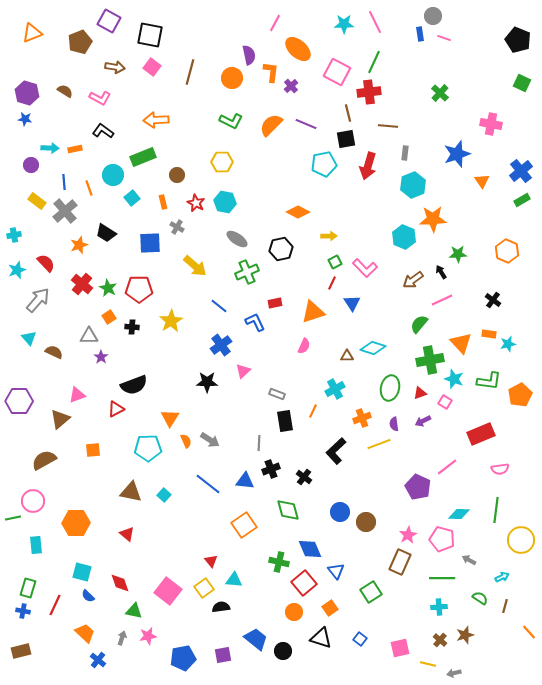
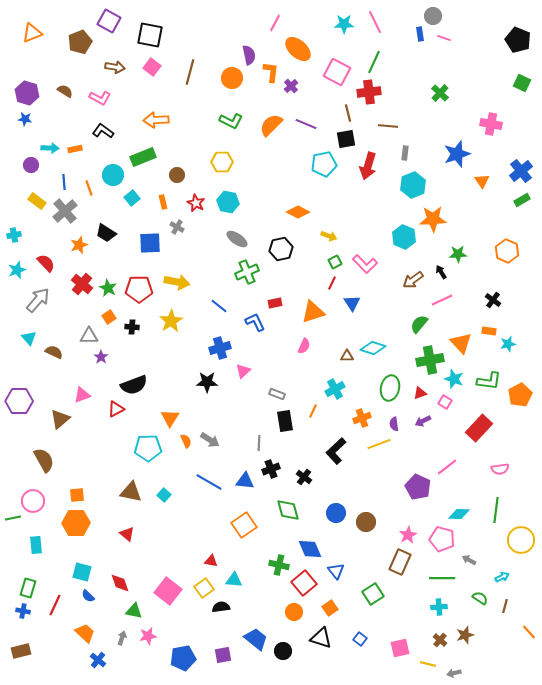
cyan hexagon at (225, 202): moved 3 px right
yellow arrow at (329, 236): rotated 21 degrees clockwise
yellow arrow at (195, 266): moved 18 px left, 16 px down; rotated 30 degrees counterclockwise
pink L-shape at (365, 268): moved 4 px up
orange rectangle at (489, 334): moved 3 px up
blue cross at (221, 345): moved 1 px left, 3 px down; rotated 20 degrees clockwise
pink triangle at (77, 395): moved 5 px right
red rectangle at (481, 434): moved 2 px left, 6 px up; rotated 24 degrees counterclockwise
orange square at (93, 450): moved 16 px left, 45 px down
brown semicircle at (44, 460): rotated 90 degrees clockwise
blue line at (208, 484): moved 1 px right, 2 px up; rotated 8 degrees counterclockwise
blue circle at (340, 512): moved 4 px left, 1 px down
red triangle at (211, 561): rotated 40 degrees counterclockwise
green cross at (279, 562): moved 3 px down
green square at (371, 592): moved 2 px right, 2 px down
